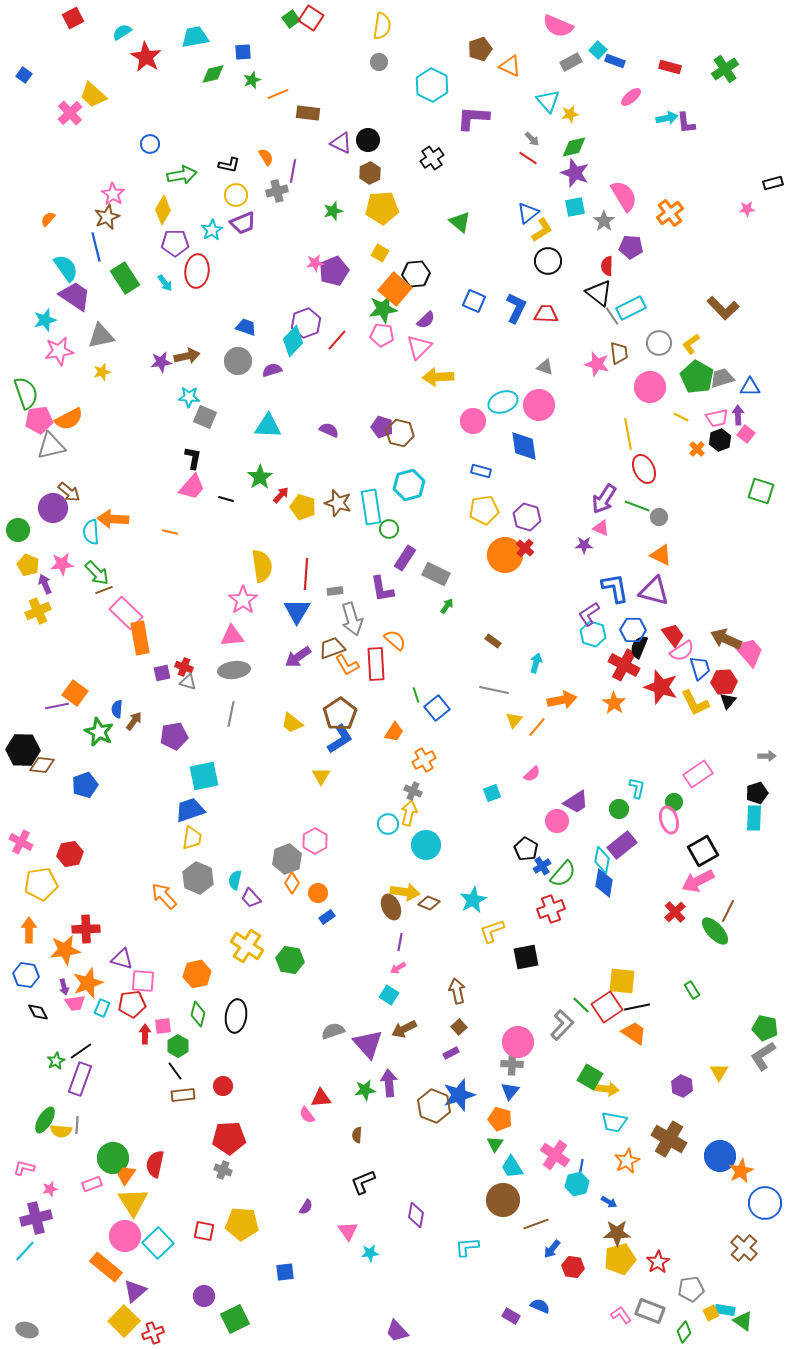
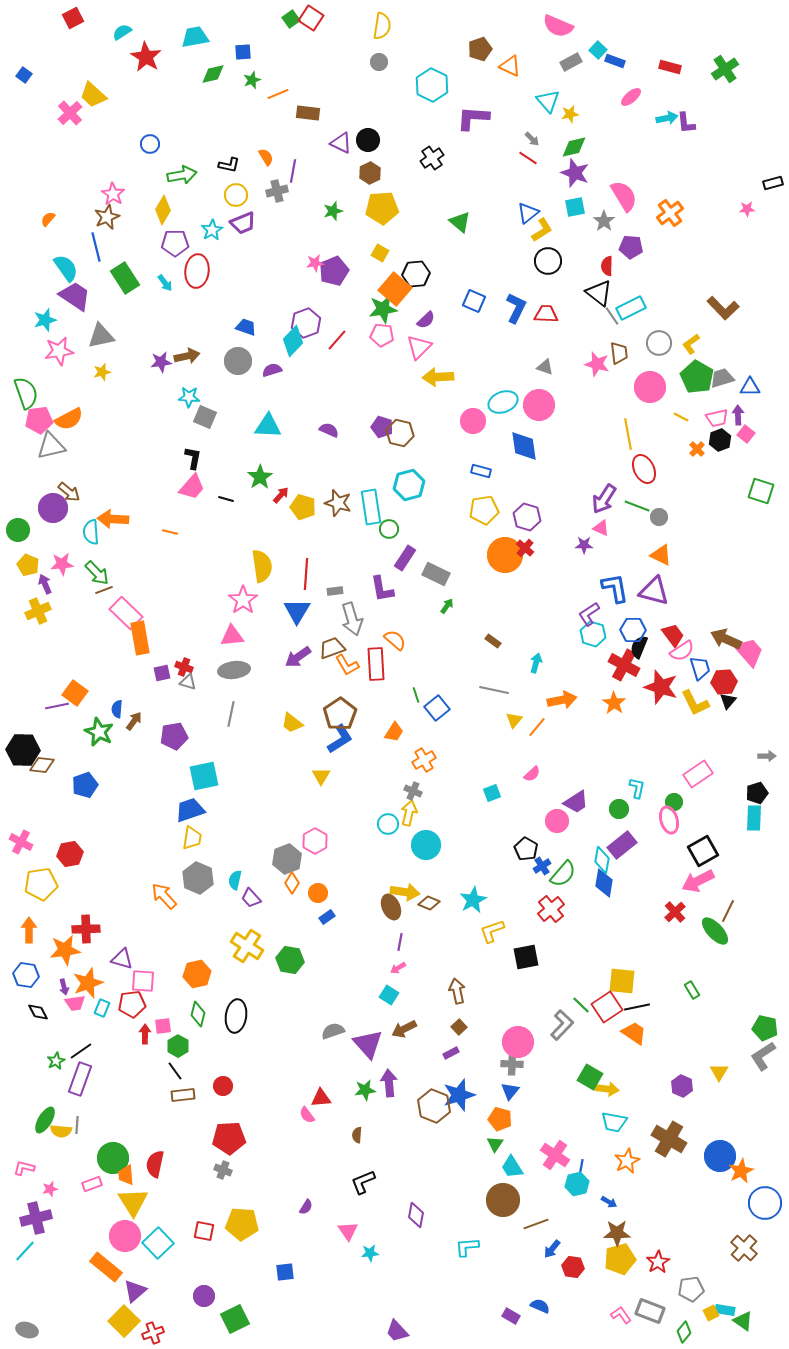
red cross at (551, 909): rotated 20 degrees counterclockwise
orange trapezoid at (126, 1175): rotated 40 degrees counterclockwise
